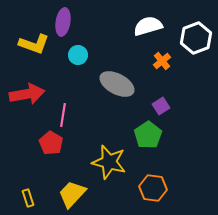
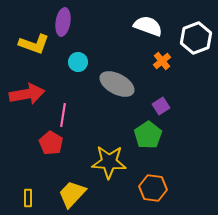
white semicircle: rotated 36 degrees clockwise
cyan circle: moved 7 px down
yellow star: rotated 12 degrees counterclockwise
yellow rectangle: rotated 18 degrees clockwise
